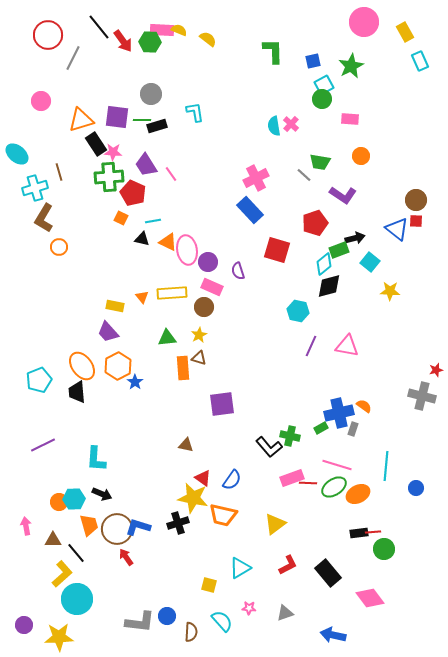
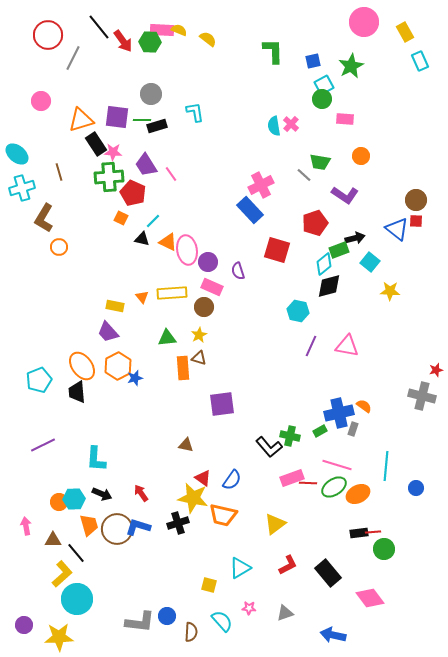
pink rectangle at (350, 119): moved 5 px left
pink cross at (256, 178): moved 5 px right, 7 px down
cyan cross at (35, 188): moved 13 px left
purple L-shape at (343, 195): moved 2 px right
cyan line at (153, 221): rotated 35 degrees counterclockwise
blue star at (135, 382): moved 4 px up; rotated 21 degrees clockwise
green rectangle at (321, 428): moved 1 px left, 3 px down
red arrow at (126, 557): moved 15 px right, 64 px up
